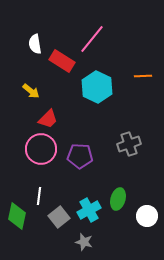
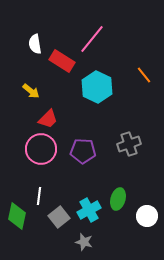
orange line: moved 1 px right, 1 px up; rotated 54 degrees clockwise
purple pentagon: moved 3 px right, 5 px up
